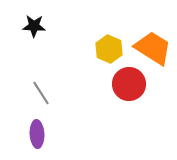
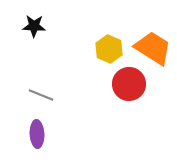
gray line: moved 2 px down; rotated 35 degrees counterclockwise
